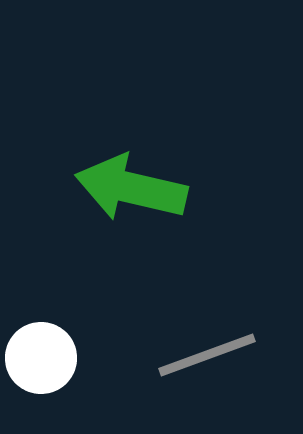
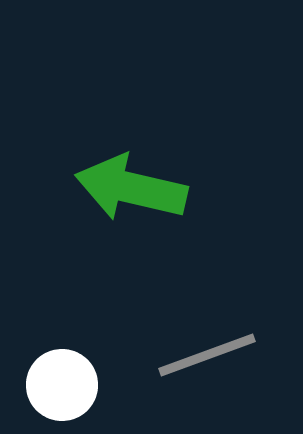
white circle: moved 21 px right, 27 px down
